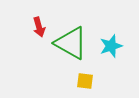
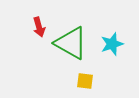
cyan star: moved 1 px right, 2 px up
